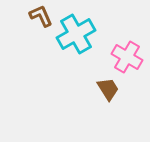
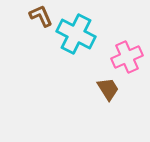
cyan cross: rotated 33 degrees counterclockwise
pink cross: rotated 36 degrees clockwise
